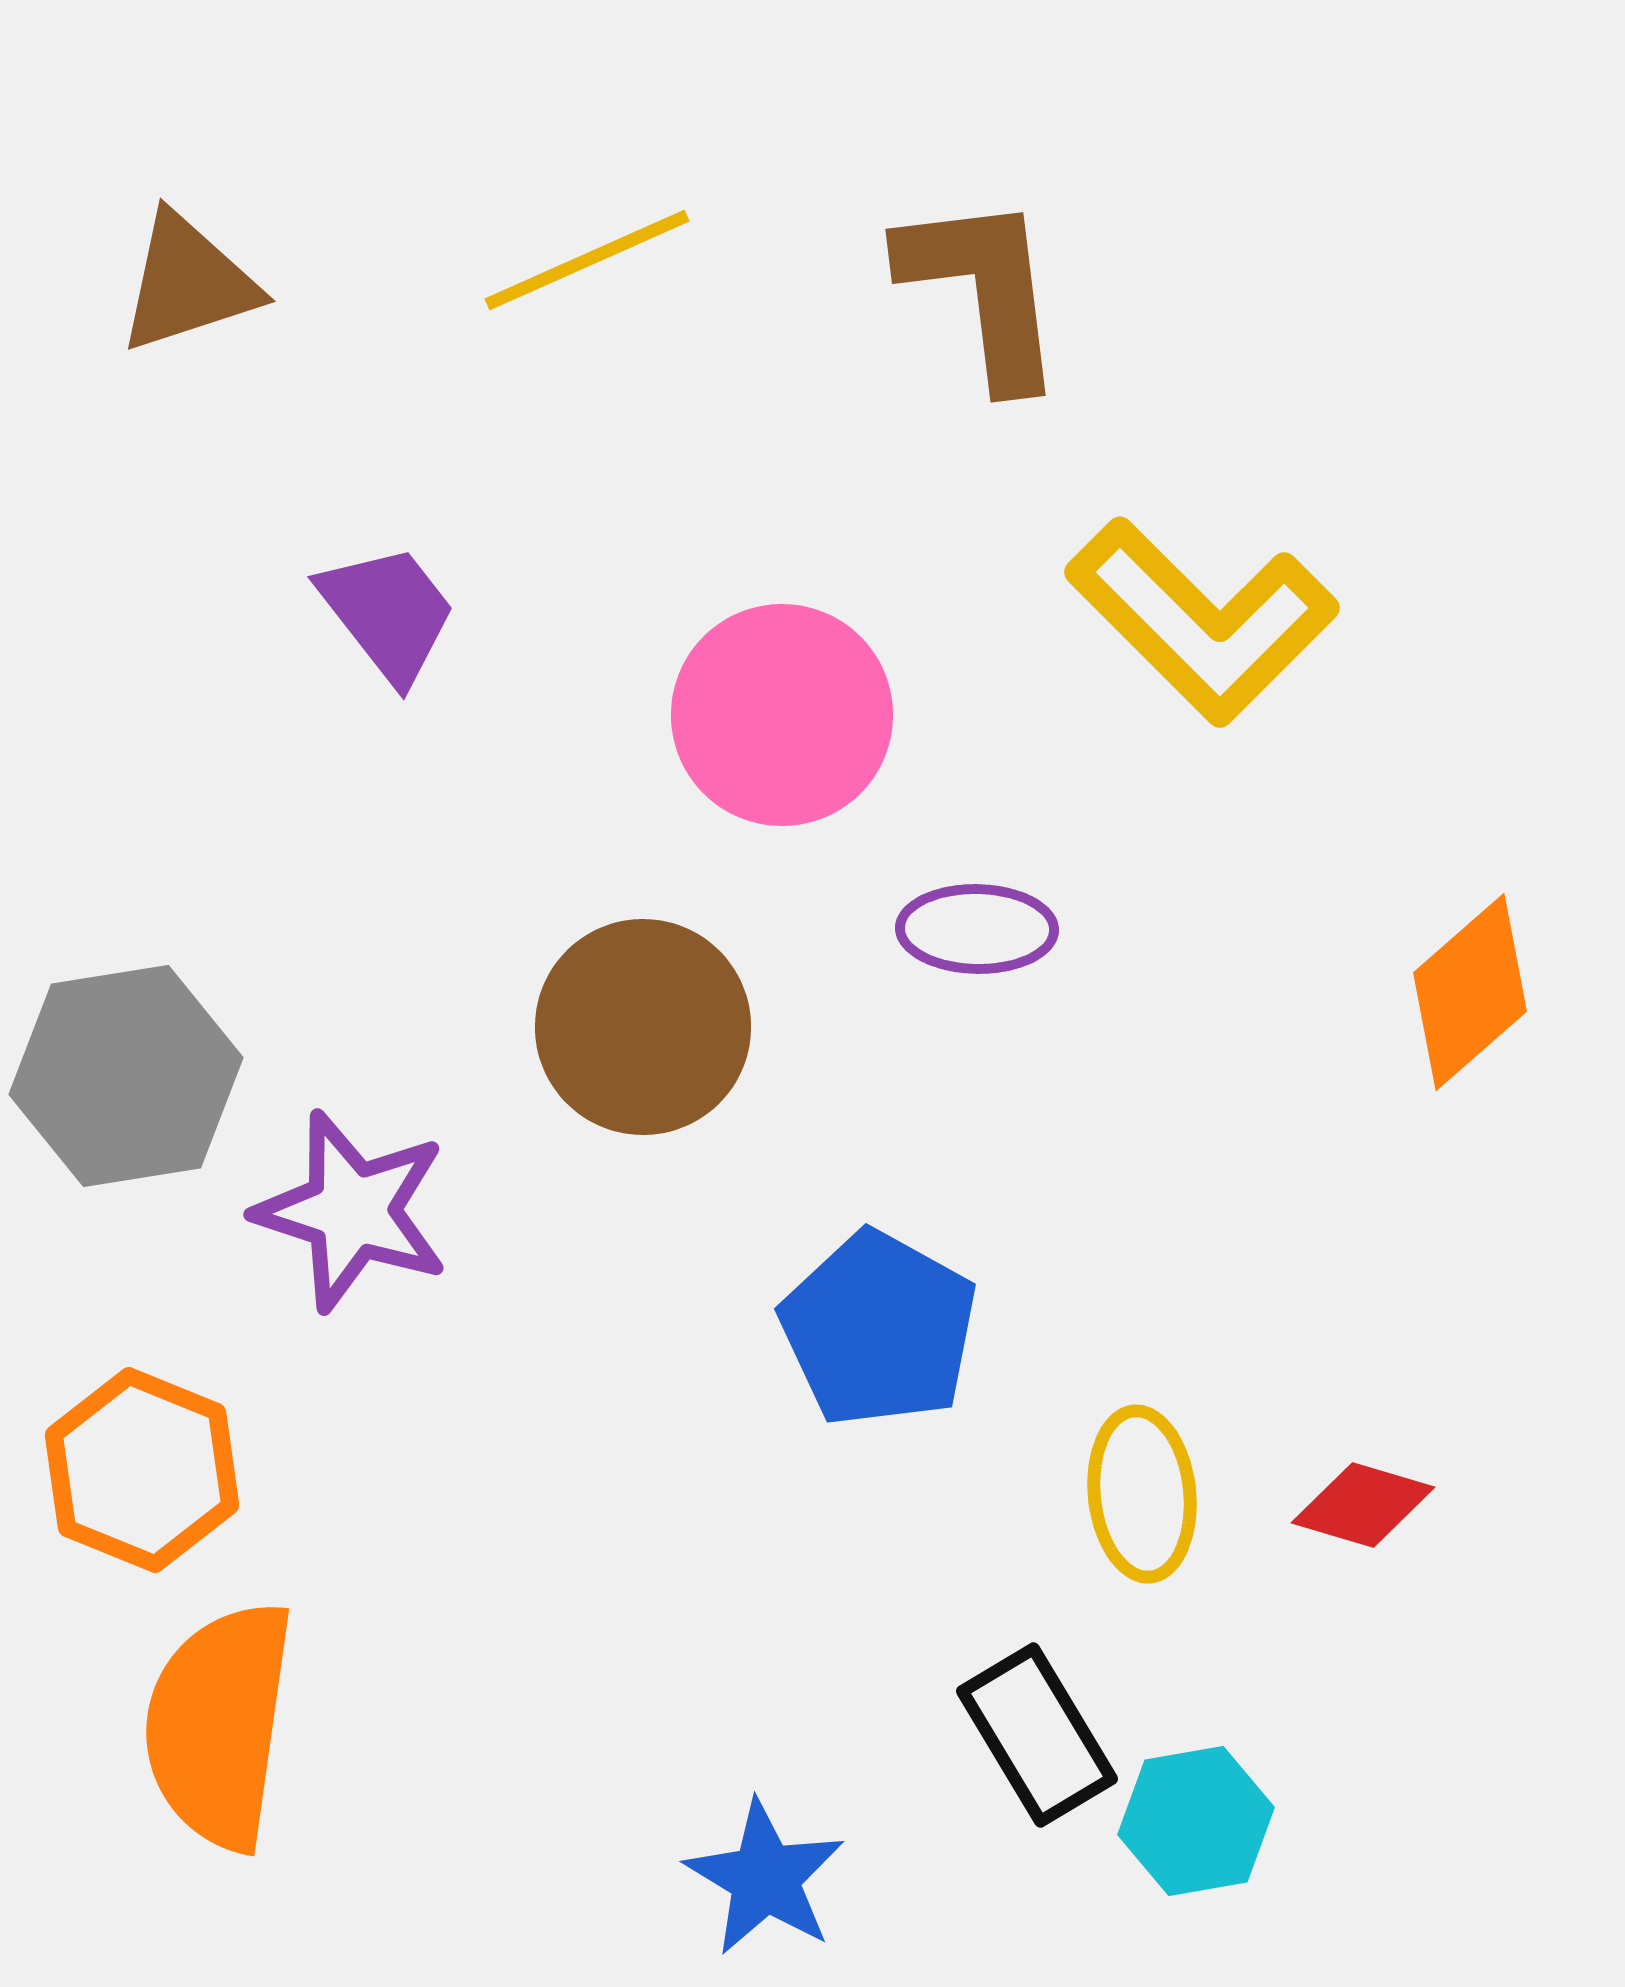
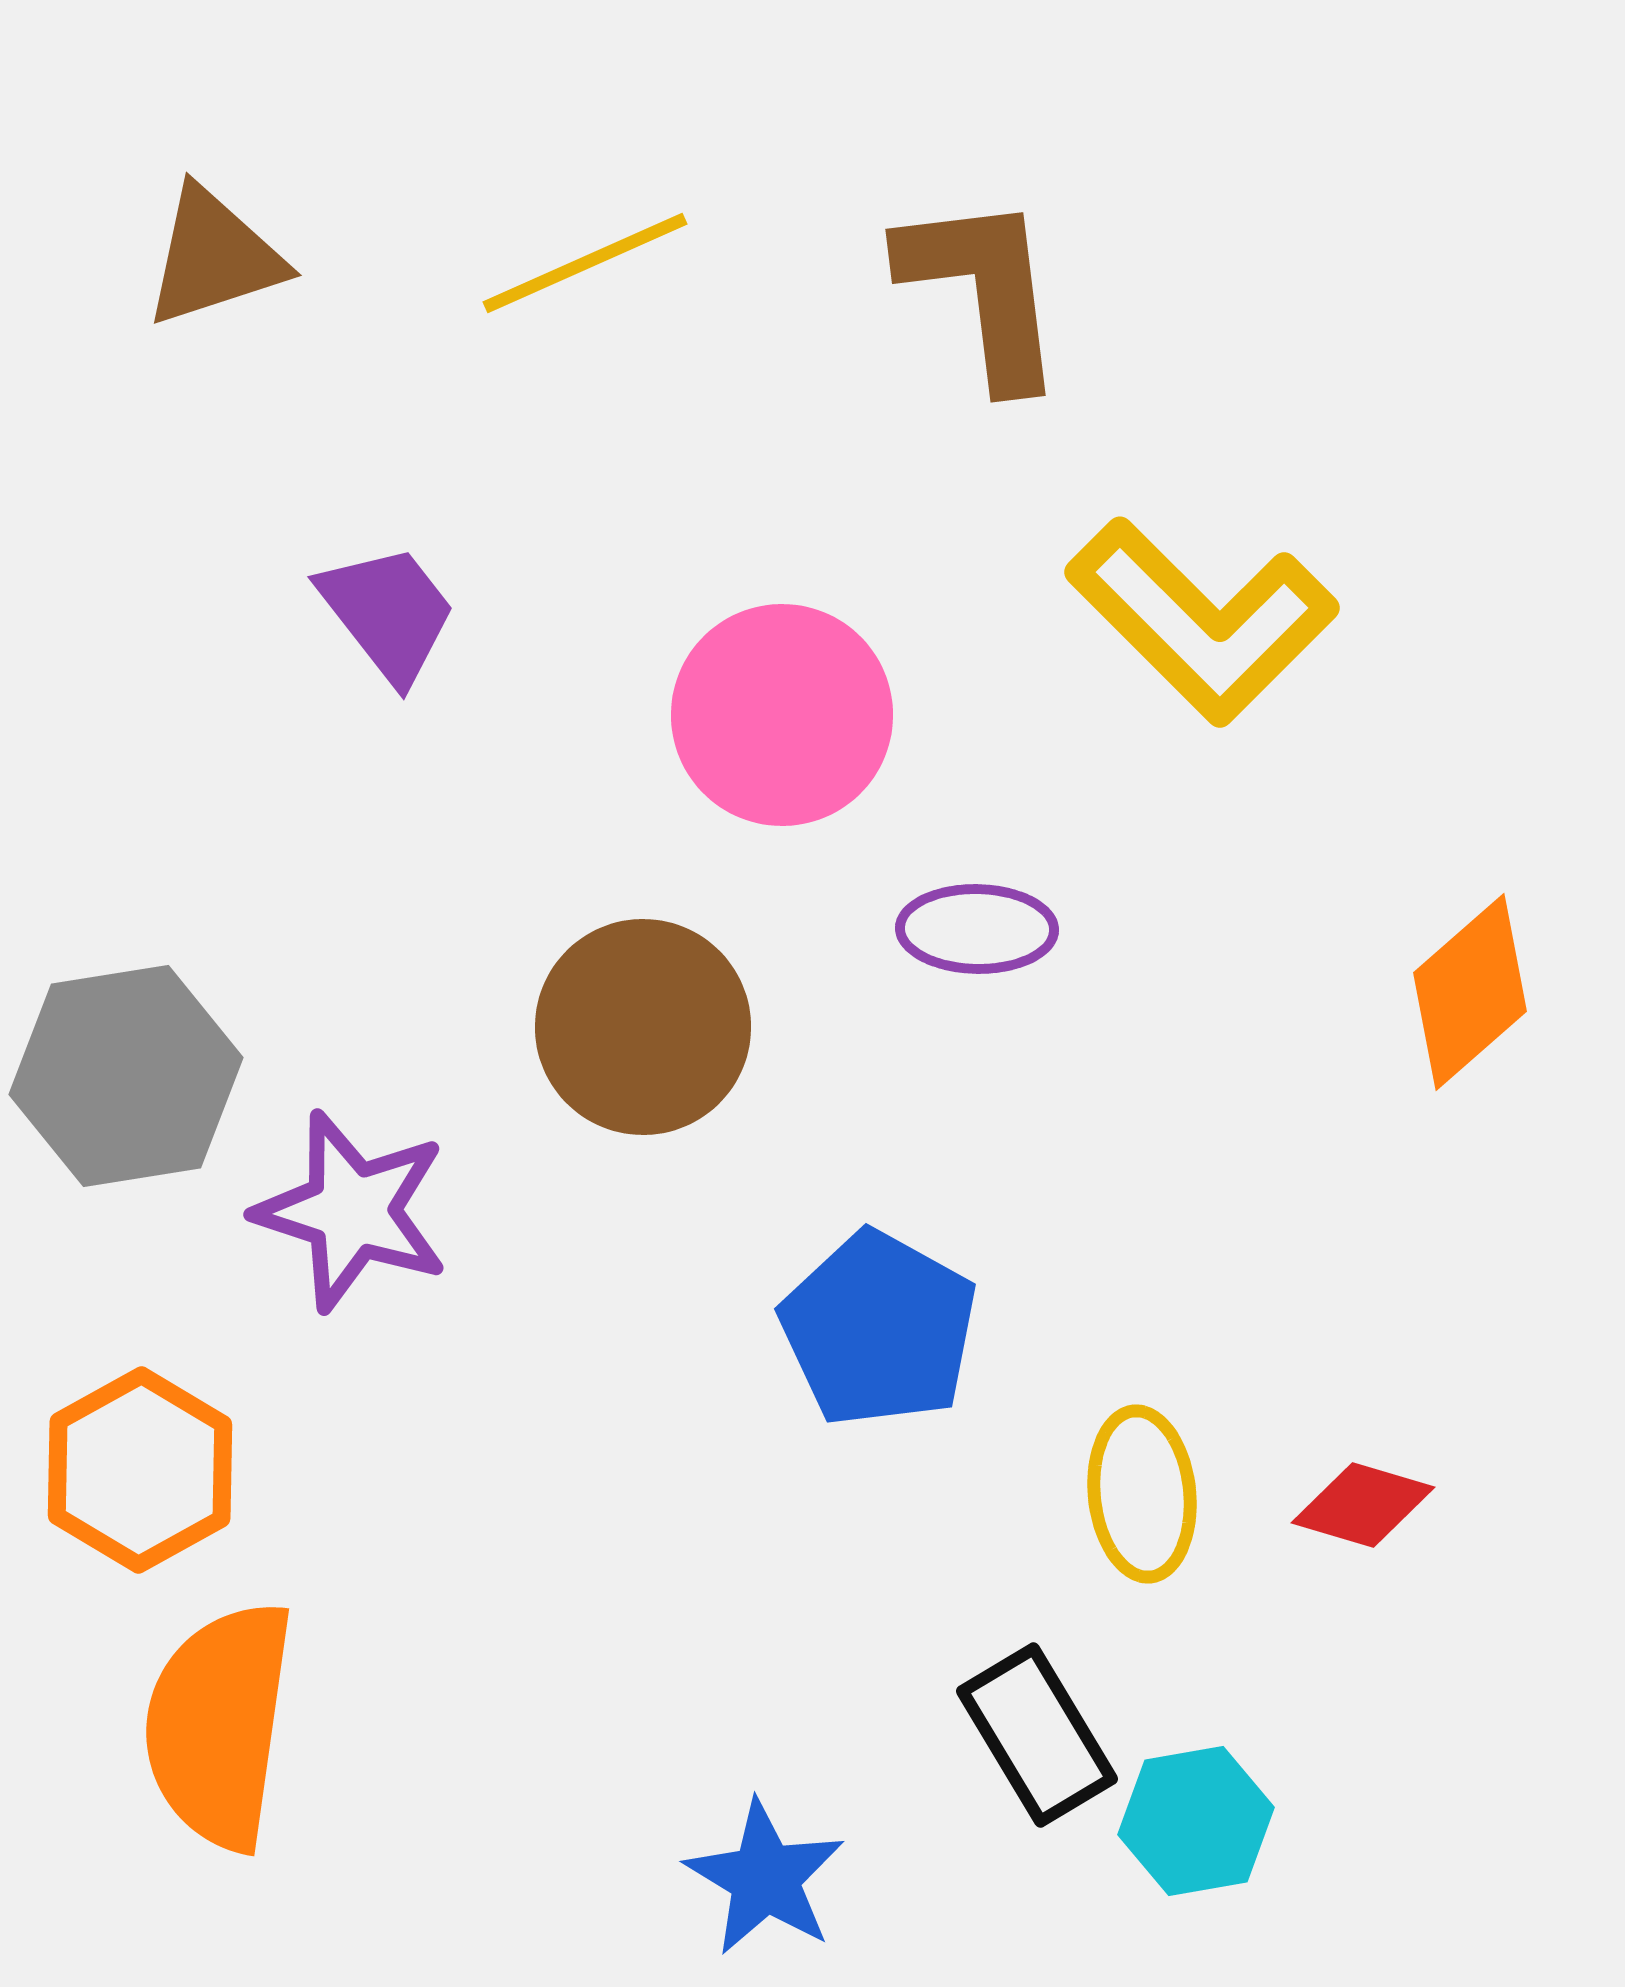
yellow line: moved 2 px left, 3 px down
brown triangle: moved 26 px right, 26 px up
orange hexagon: moved 2 px left; rotated 9 degrees clockwise
